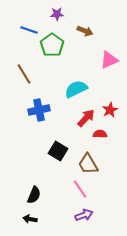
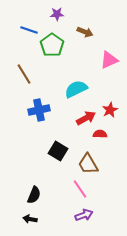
brown arrow: moved 1 px down
red arrow: rotated 18 degrees clockwise
